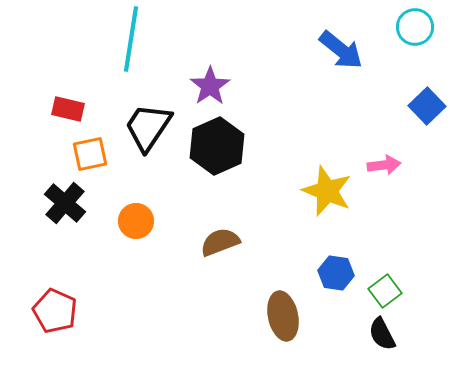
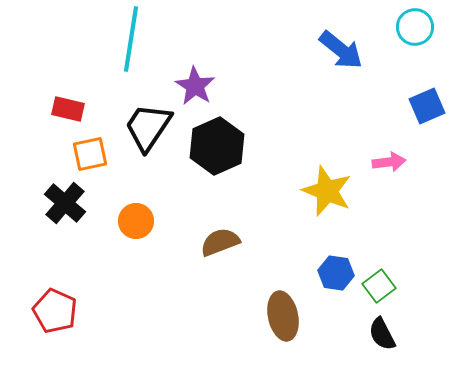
purple star: moved 15 px left; rotated 6 degrees counterclockwise
blue square: rotated 21 degrees clockwise
pink arrow: moved 5 px right, 3 px up
green square: moved 6 px left, 5 px up
